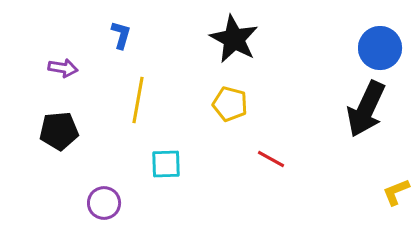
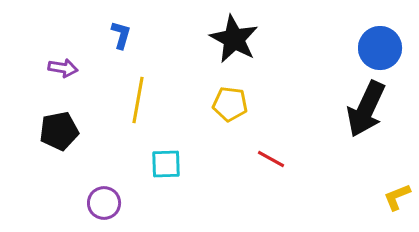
yellow pentagon: rotated 8 degrees counterclockwise
black pentagon: rotated 6 degrees counterclockwise
yellow L-shape: moved 1 px right, 5 px down
